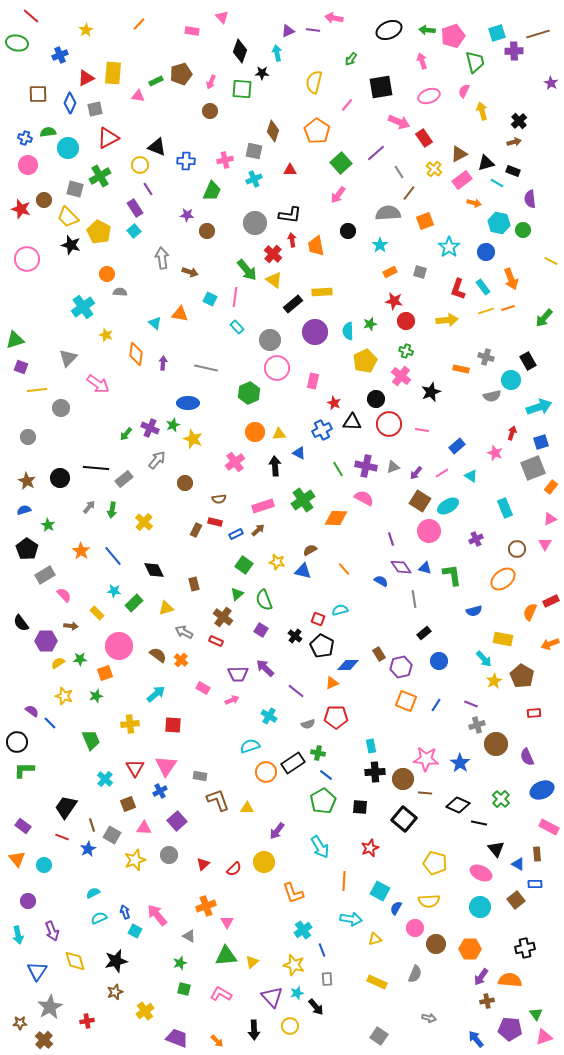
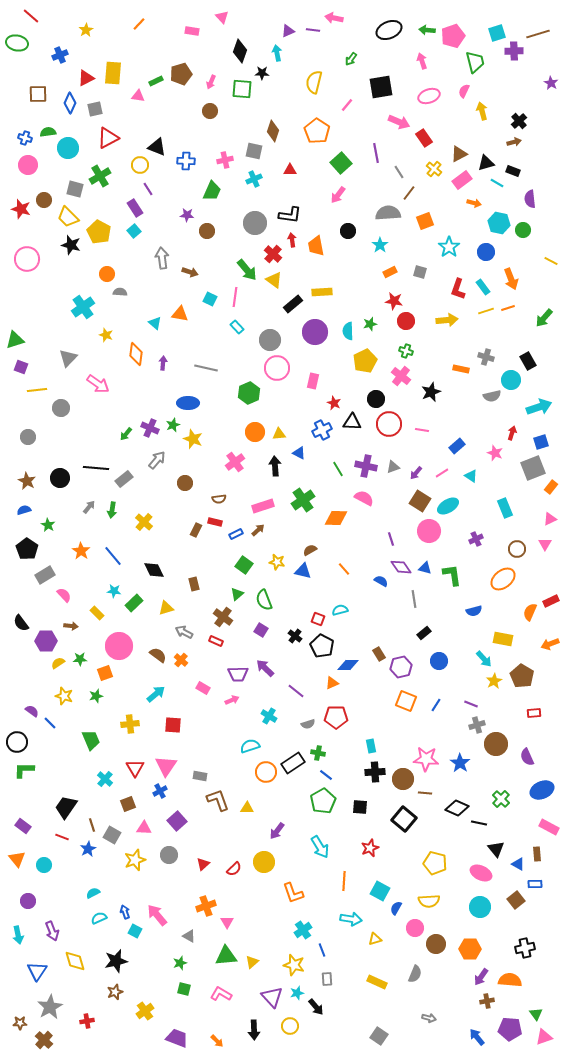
purple line at (376, 153): rotated 60 degrees counterclockwise
black diamond at (458, 805): moved 1 px left, 3 px down
blue arrow at (476, 1039): moved 1 px right, 2 px up
